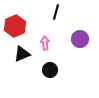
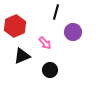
purple circle: moved 7 px left, 7 px up
pink arrow: rotated 144 degrees clockwise
black triangle: moved 2 px down
